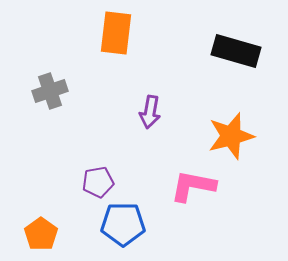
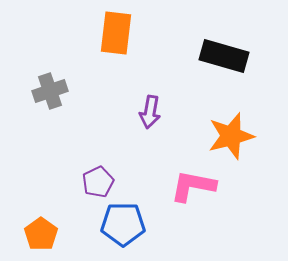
black rectangle: moved 12 px left, 5 px down
purple pentagon: rotated 16 degrees counterclockwise
